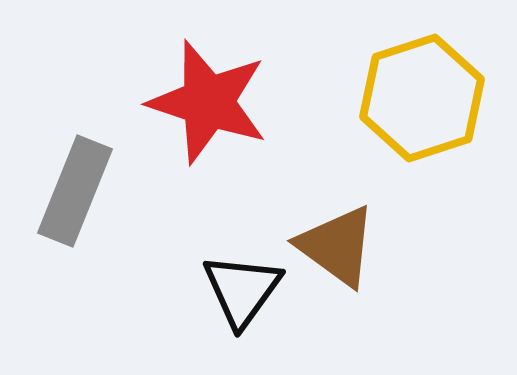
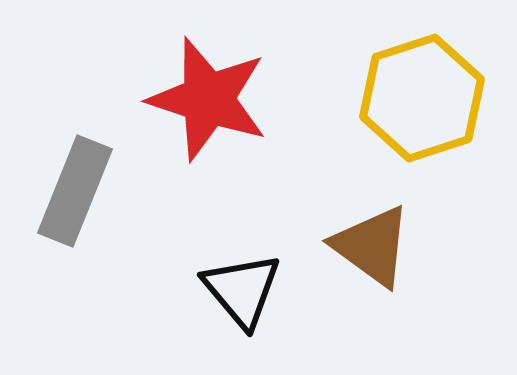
red star: moved 3 px up
brown triangle: moved 35 px right
black triangle: rotated 16 degrees counterclockwise
